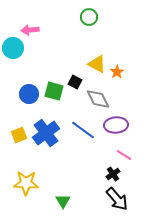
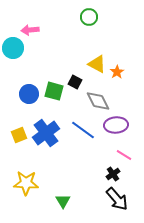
gray diamond: moved 2 px down
